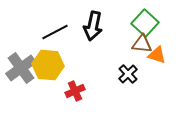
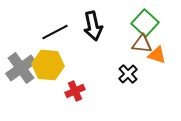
black arrow: rotated 24 degrees counterclockwise
